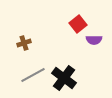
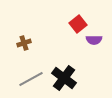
gray line: moved 2 px left, 4 px down
